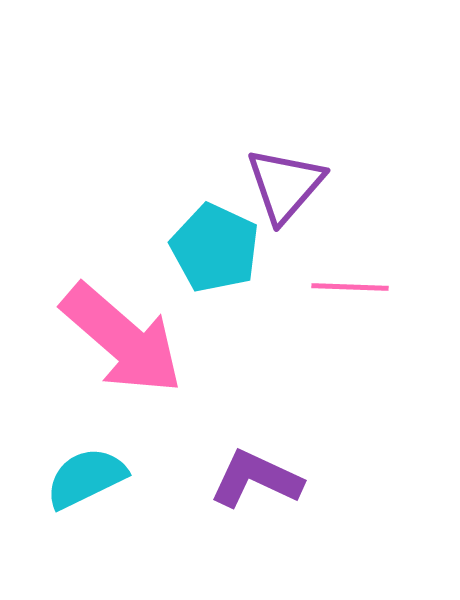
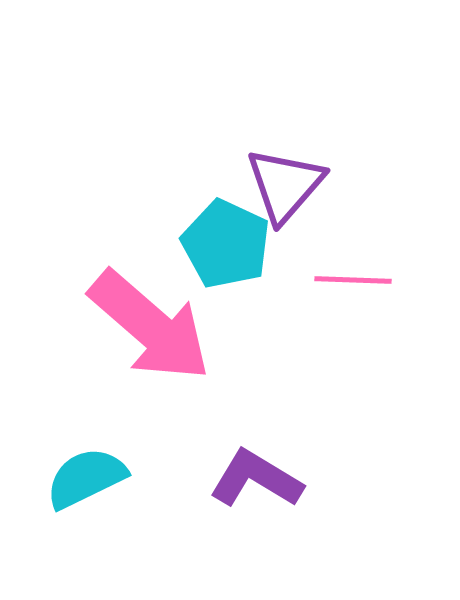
cyan pentagon: moved 11 px right, 4 px up
pink line: moved 3 px right, 7 px up
pink arrow: moved 28 px right, 13 px up
purple L-shape: rotated 6 degrees clockwise
